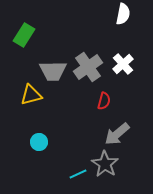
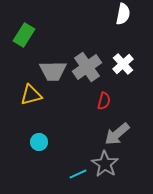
gray cross: moved 1 px left
